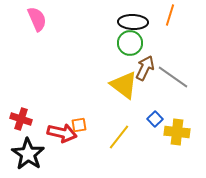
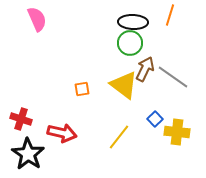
brown arrow: moved 1 px down
orange square: moved 3 px right, 36 px up
